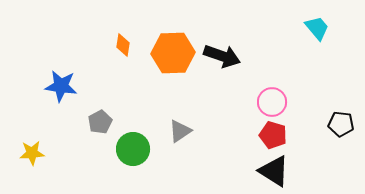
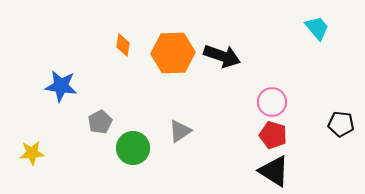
green circle: moved 1 px up
